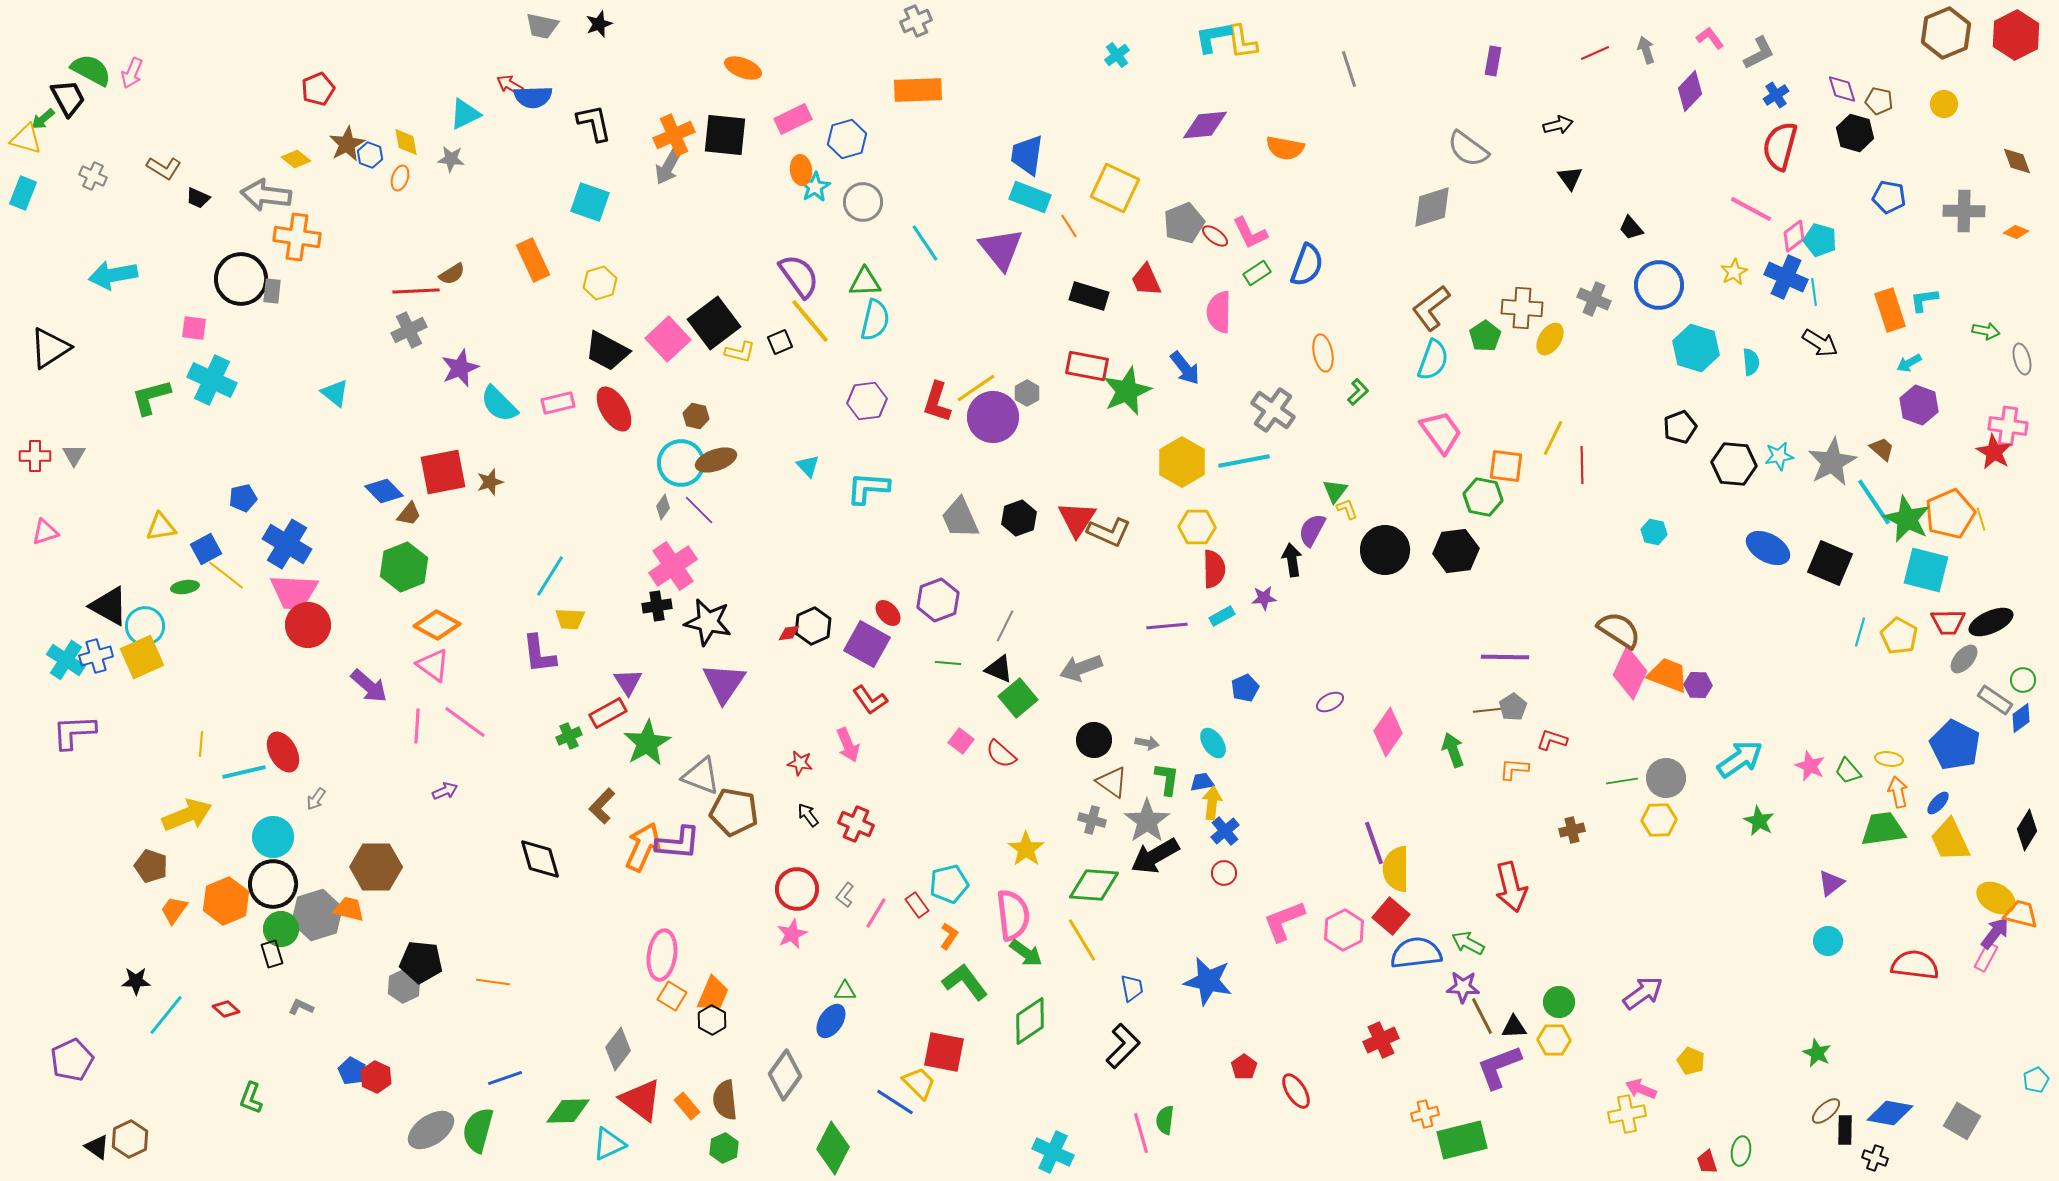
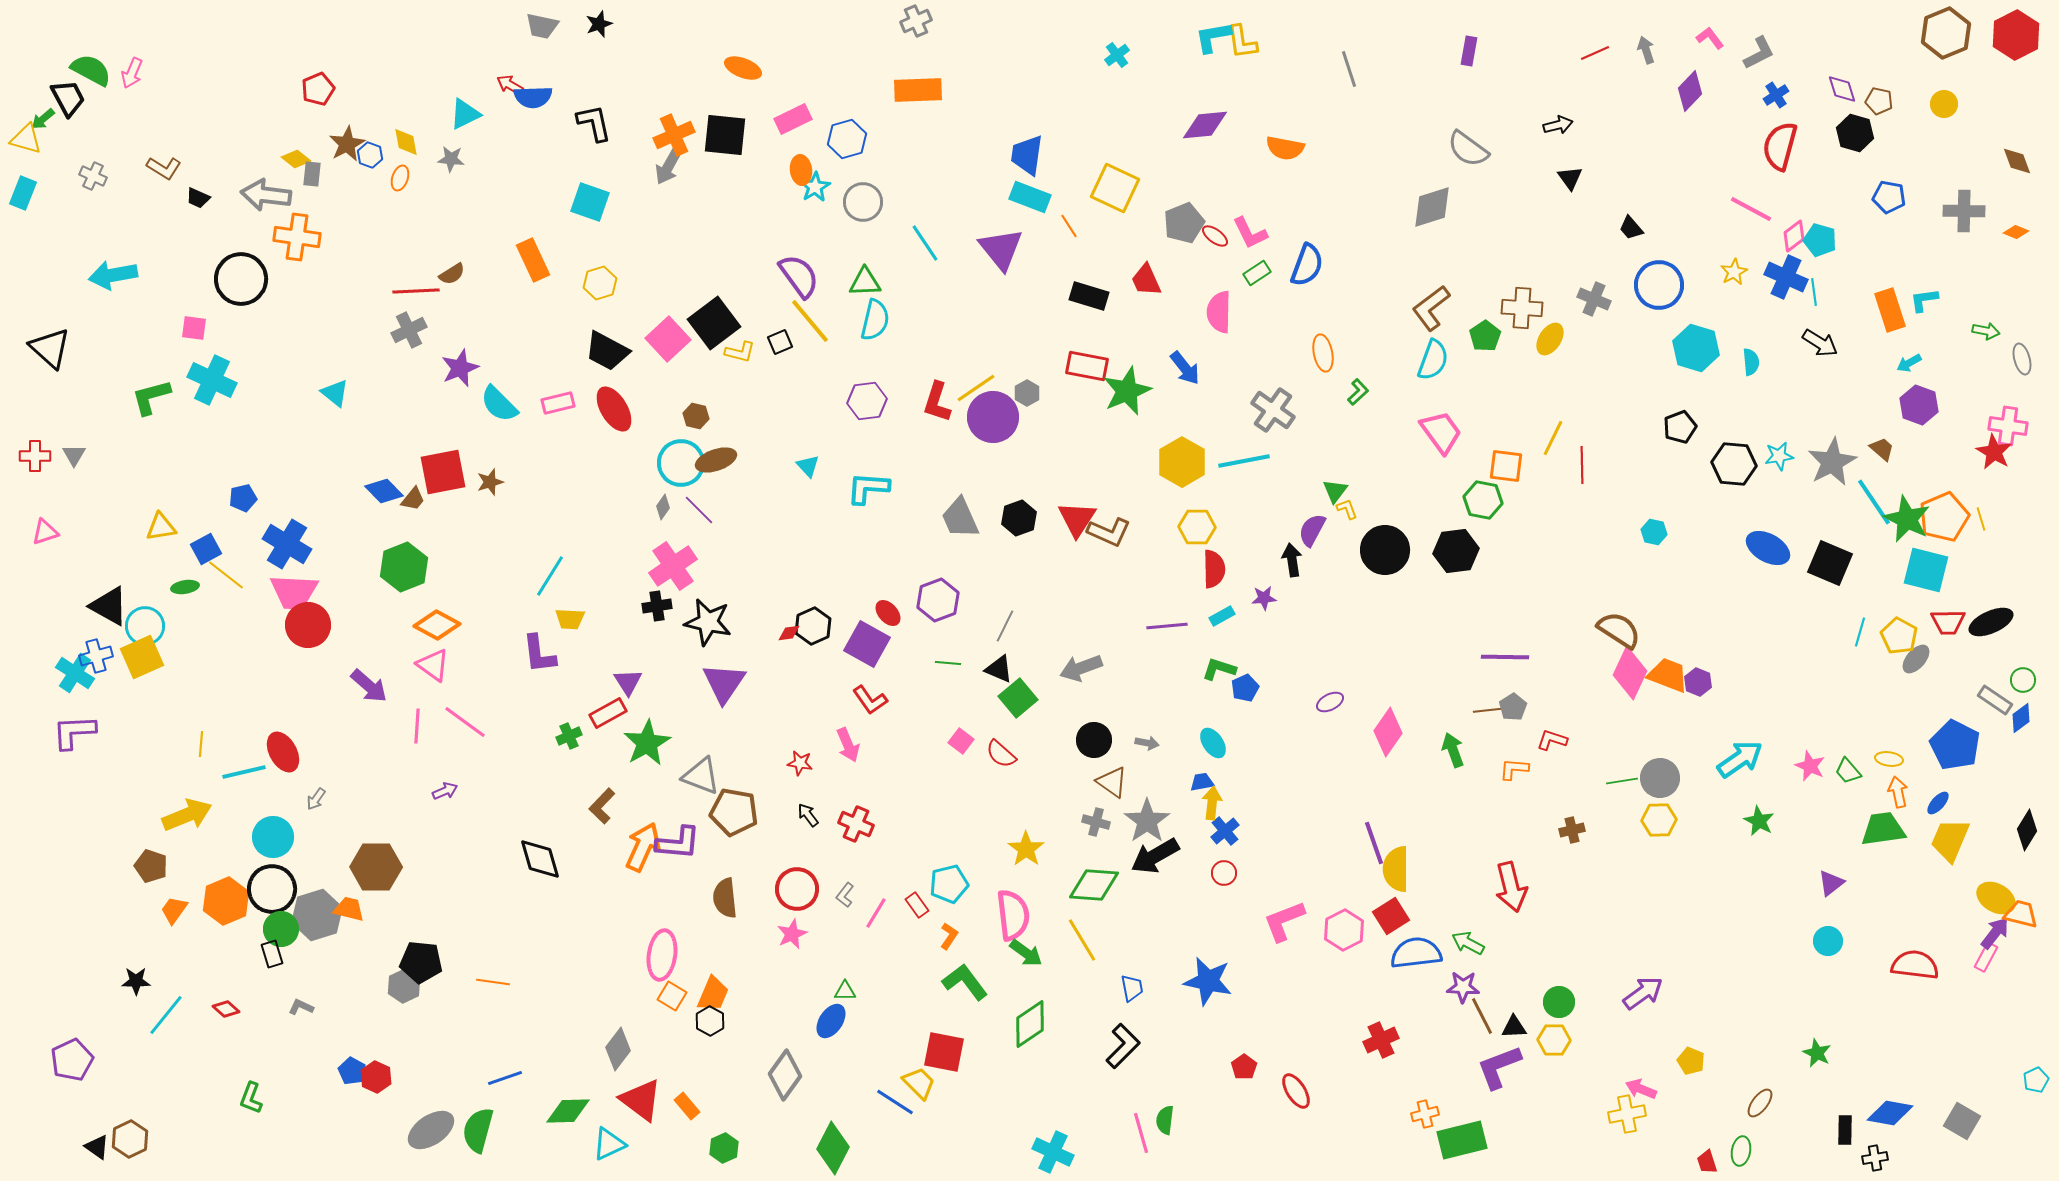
purple rectangle at (1493, 61): moved 24 px left, 10 px up
gray rectangle at (272, 291): moved 40 px right, 117 px up
black triangle at (50, 348): rotated 45 degrees counterclockwise
green hexagon at (1483, 497): moved 3 px down
brown trapezoid at (409, 514): moved 4 px right, 15 px up
orange pentagon at (1950, 514): moved 6 px left, 3 px down
gray ellipse at (1964, 659): moved 48 px left
cyan cross at (66, 660): moved 9 px right, 13 px down
purple hexagon at (1698, 685): moved 3 px up; rotated 20 degrees clockwise
gray circle at (1666, 778): moved 6 px left
green L-shape at (1167, 779): moved 52 px right, 110 px up; rotated 80 degrees counterclockwise
gray cross at (1092, 820): moved 4 px right, 2 px down
yellow trapezoid at (1950, 840): rotated 48 degrees clockwise
black circle at (273, 884): moved 1 px left, 5 px down
red square at (1391, 916): rotated 18 degrees clockwise
black hexagon at (712, 1020): moved 2 px left, 1 px down
green diamond at (1030, 1021): moved 3 px down
brown semicircle at (725, 1100): moved 202 px up
brown ellipse at (1826, 1111): moved 66 px left, 8 px up; rotated 12 degrees counterclockwise
black cross at (1875, 1158): rotated 30 degrees counterclockwise
